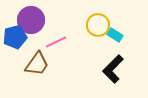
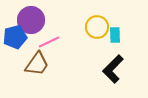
yellow circle: moved 1 px left, 2 px down
cyan rectangle: rotated 56 degrees clockwise
pink line: moved 7 px left
